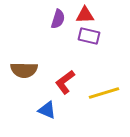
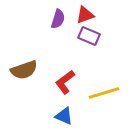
red triangle: rotated 18 degrees counterclockwise
purple rectangle: rotated 10 degrees clockwise
brown semicircle: rotated 20 degrees counterclockwise
blue triangle: moved 17 px right, 6 px down
